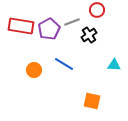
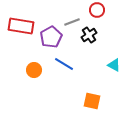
purple pentagon: moved 2 px right, 8 px down
cyan triangle: rotated 24 degrees clockwise
